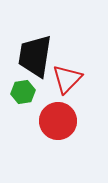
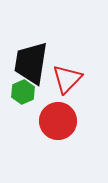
black trapezoid: moved 4 px left, 7 px down
green hexagon: rotated 15 degrees counterclockwise
